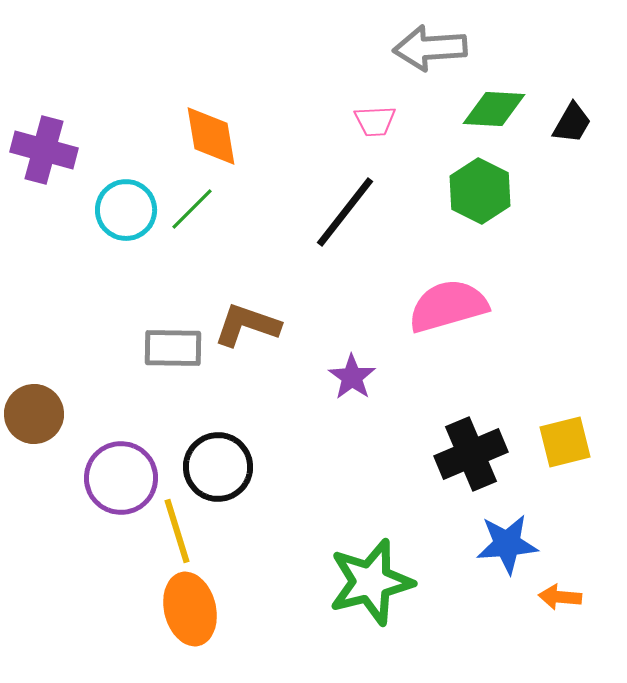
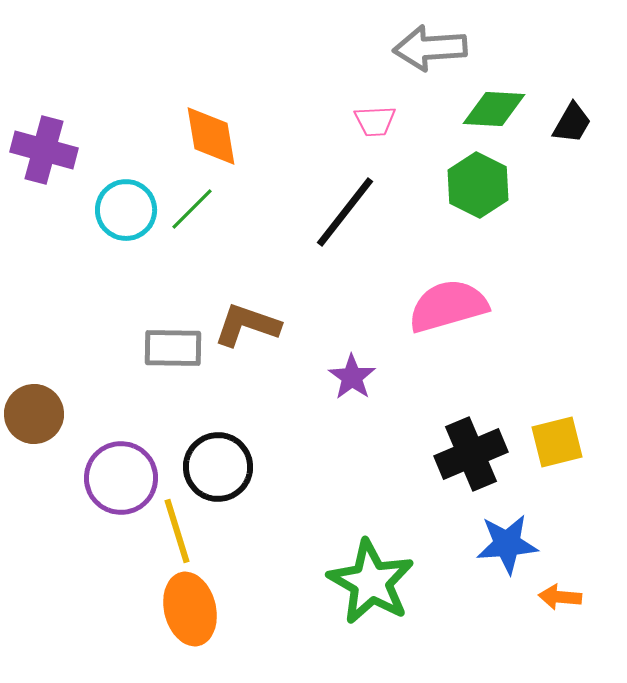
green hexagon: moved 2 px left, 6 px up
yellow square: moved 8 px left
green star: rotated 28 degrees counterclockwise
